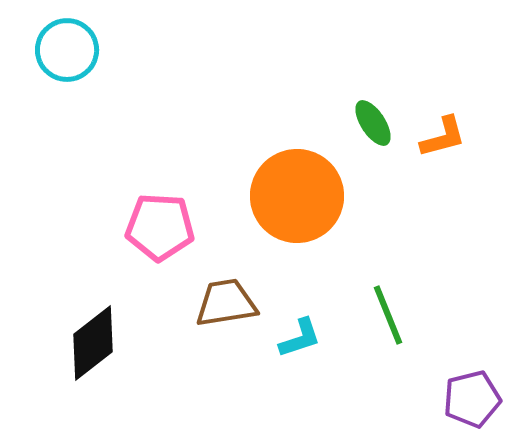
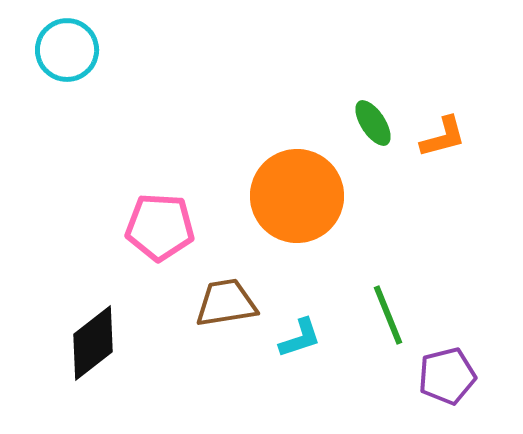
purple pentagon: moved 25 px left, 23 px up
